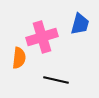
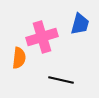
black line: moved 5 px right
